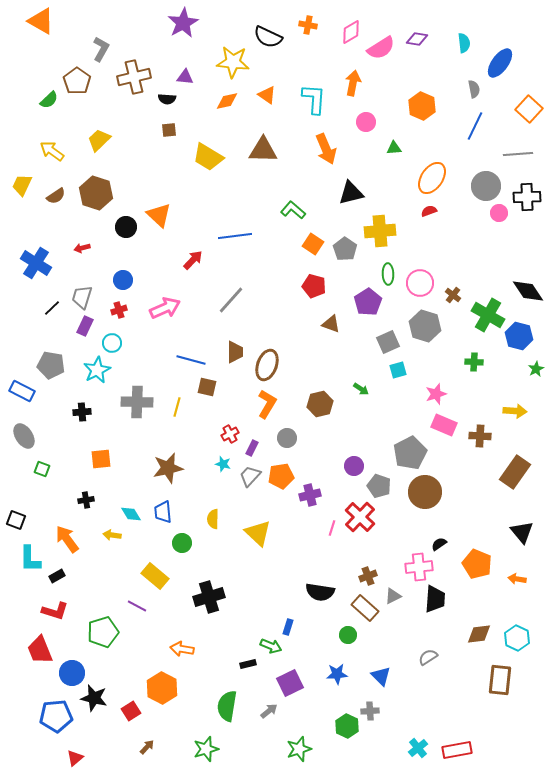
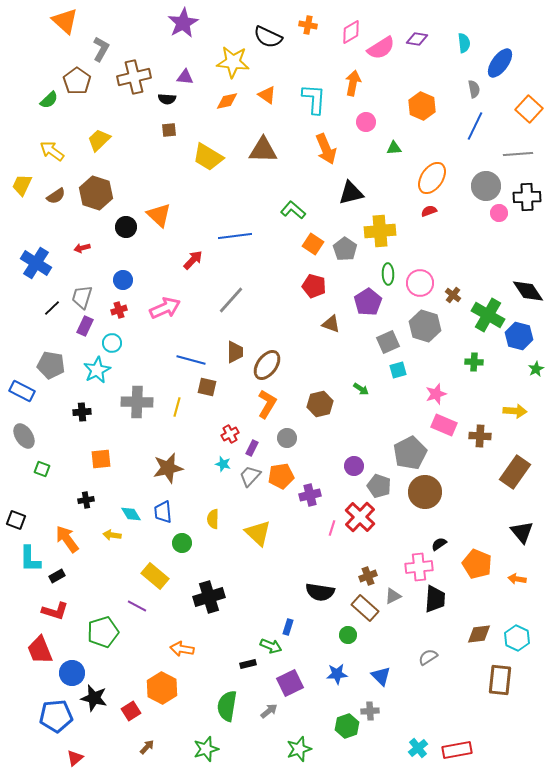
orange triangle at (41, 21): moved 24 px right; rotated 12 degrees clockwise
brown ellipse at (267, 365): rotated 16 degrees clockwise
green hexagon at (347, 726): rotated 15 degrees clockwise
